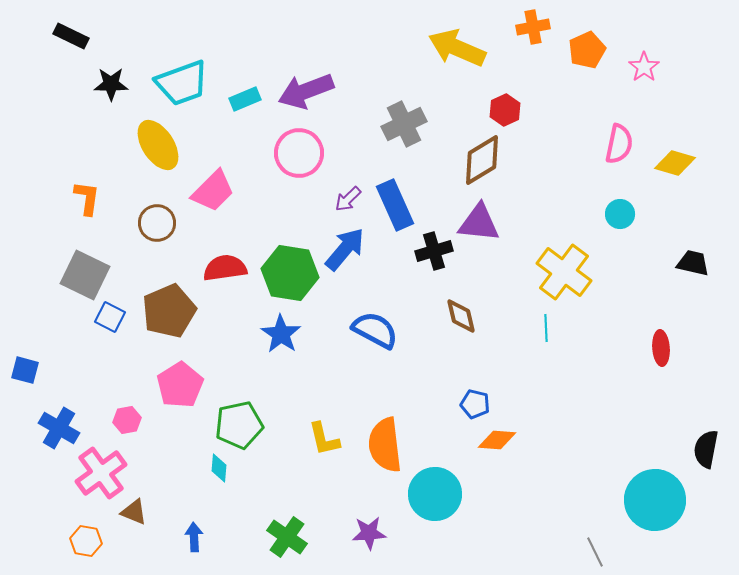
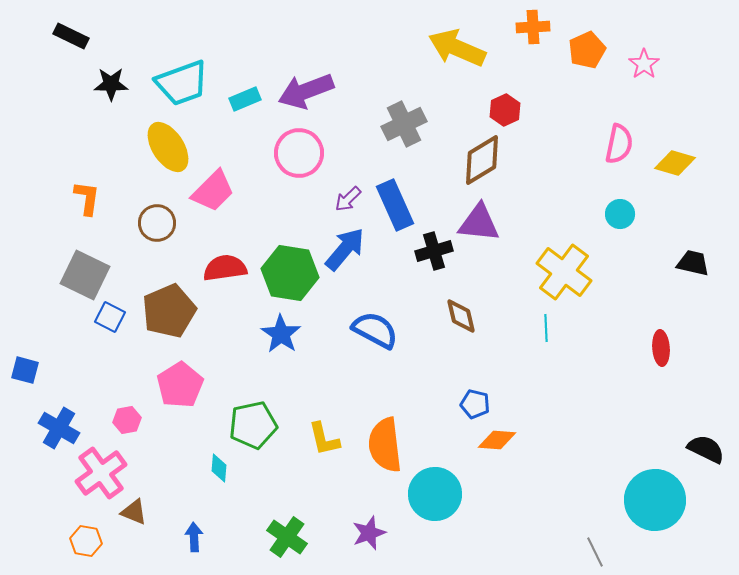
orange cross at (533, 27): rotated 8 degrees clockwise
pink star at (644, 67): moved 3 px up
yellow ellipse at (158, 145): moved 10 px right, 2 px down
green pentagon at (239, 425): moved 14 px right
black semicircle at (706, 449): rotated 105 degrees clockwise
purple star at (369, 533): rotated 16 degrees counterclockwise
